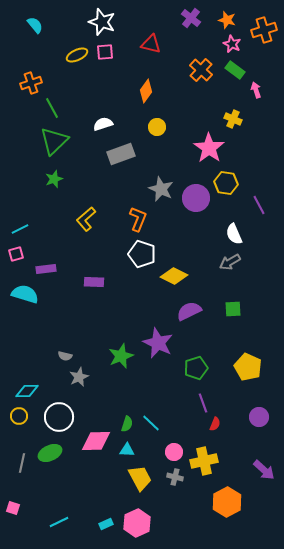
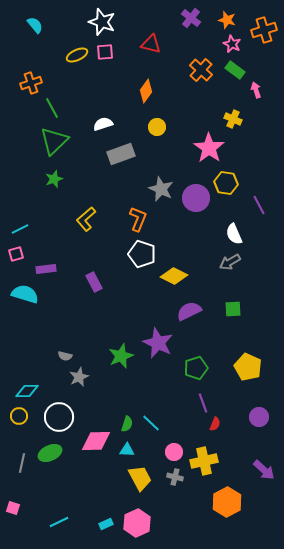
purple rectangle at (94, 282): rotated 60 degrees clockwise
